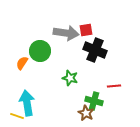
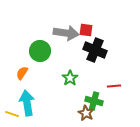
red square: rotated 16 degrees clockwise
orange semicircle: moved 10 px down
green star: rotated 21 degrees clockwise
yellow line: moved 5 px left, 2 px up
